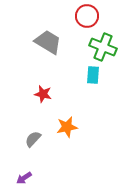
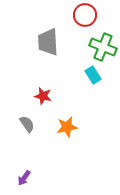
red circle: moved 2 px left, 1 px up
gray trapezoid: rotated 124 degrees counterclockwise
cyan rectangle: rotated 36 degrees counterclockwise
red star: moved 2 px down
gray semicircle: moved 6 px left, 15 px up; rotated 102 degrees clockwise
purple arrow: rotated 21 degrees counterclockwise
